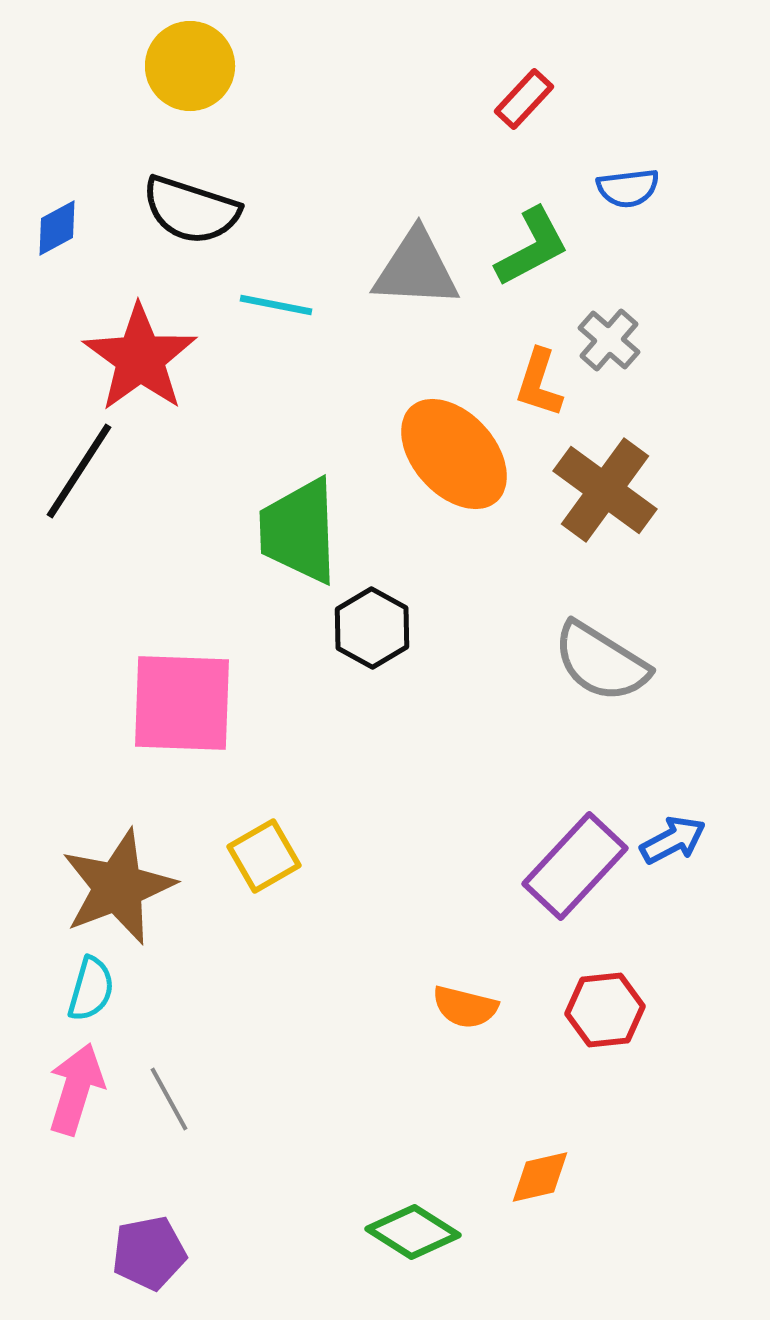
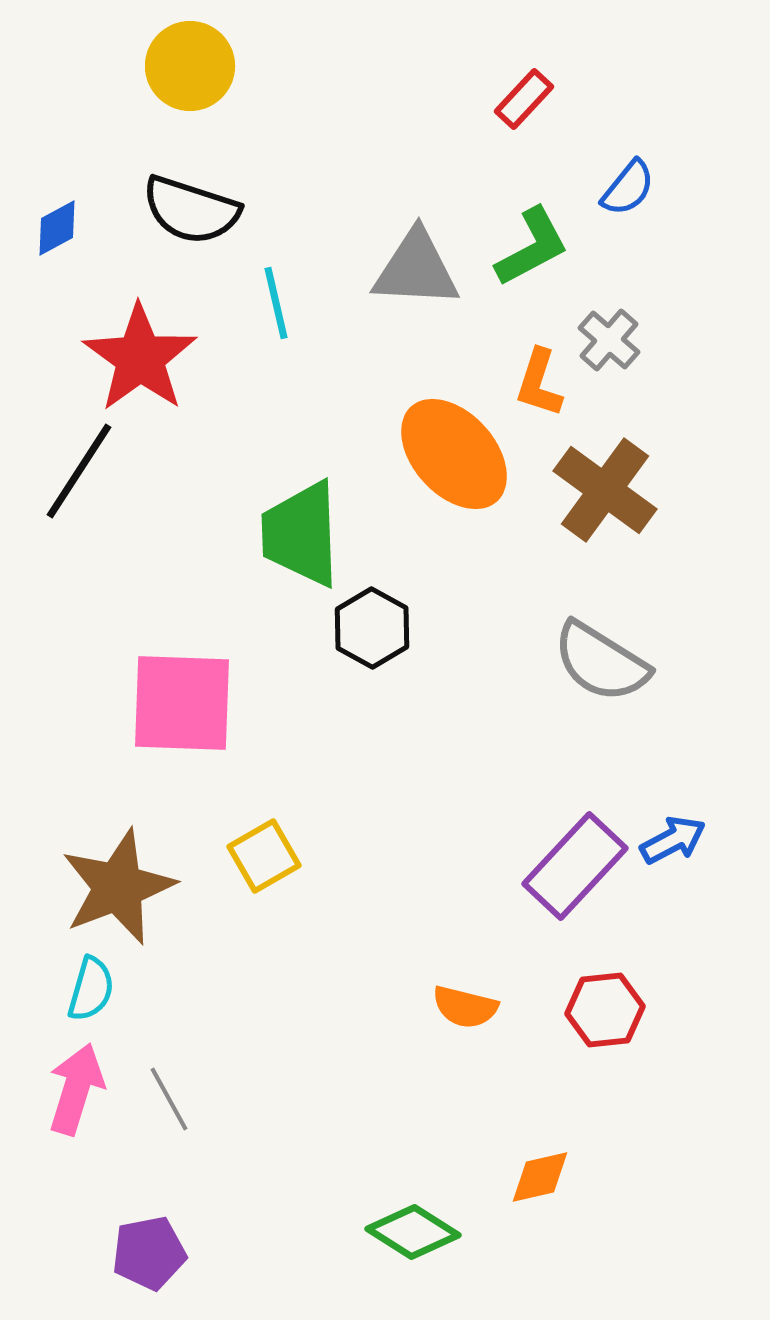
blue semicircle: rotated 44 degrees counterclockwise
cyan line: moved 2 px up; rotated 66 degrees clockwise
green trapezoid: moved 2 px right, 3 px down
